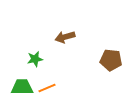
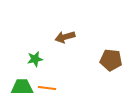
orange line: rotated 30 degrees clockwise
